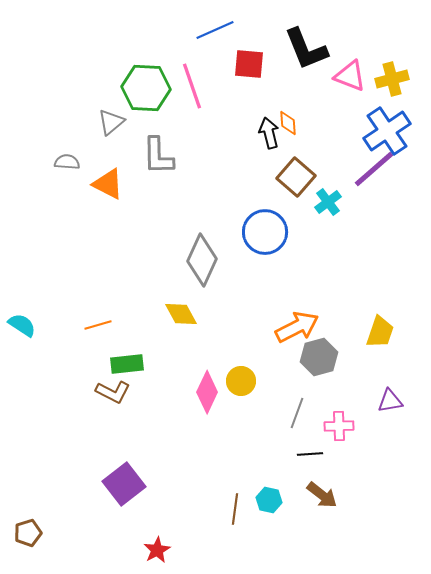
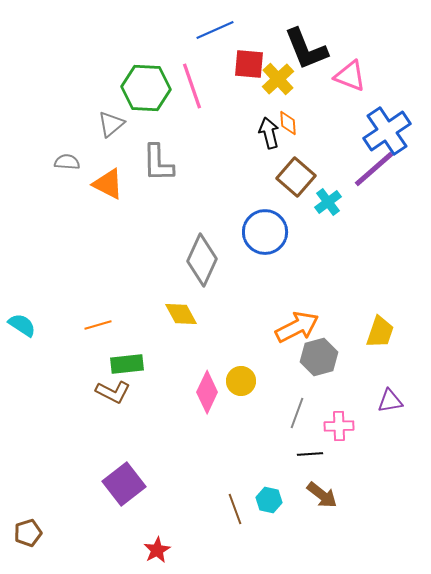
yellow cross: moved 114 px left; rotated 28 degrees counterclockwise
gray triangle: moved 2 px down
gray L-shape: moved 7 px down
brown line: rotated 28 degrees counterclockwise
